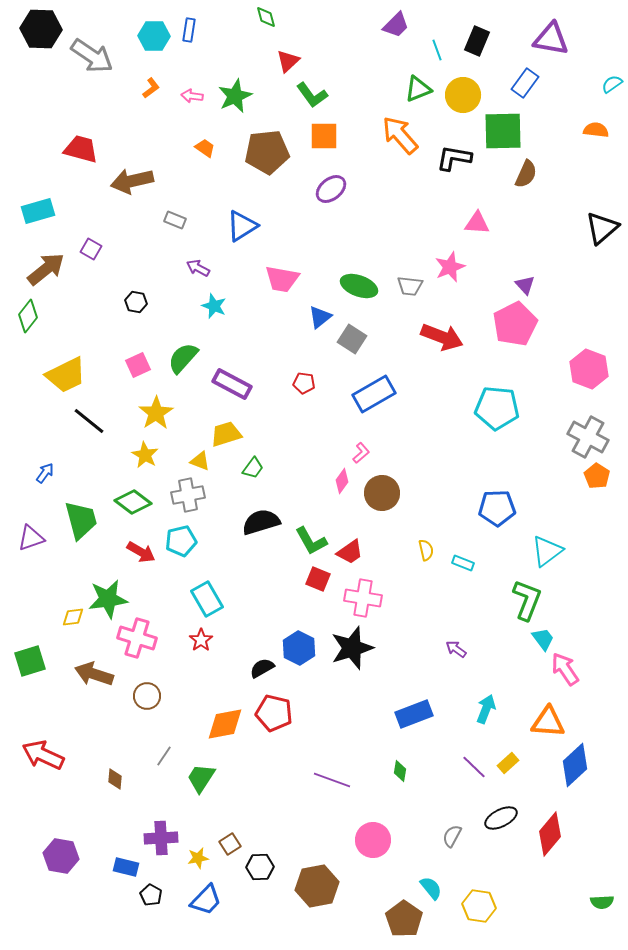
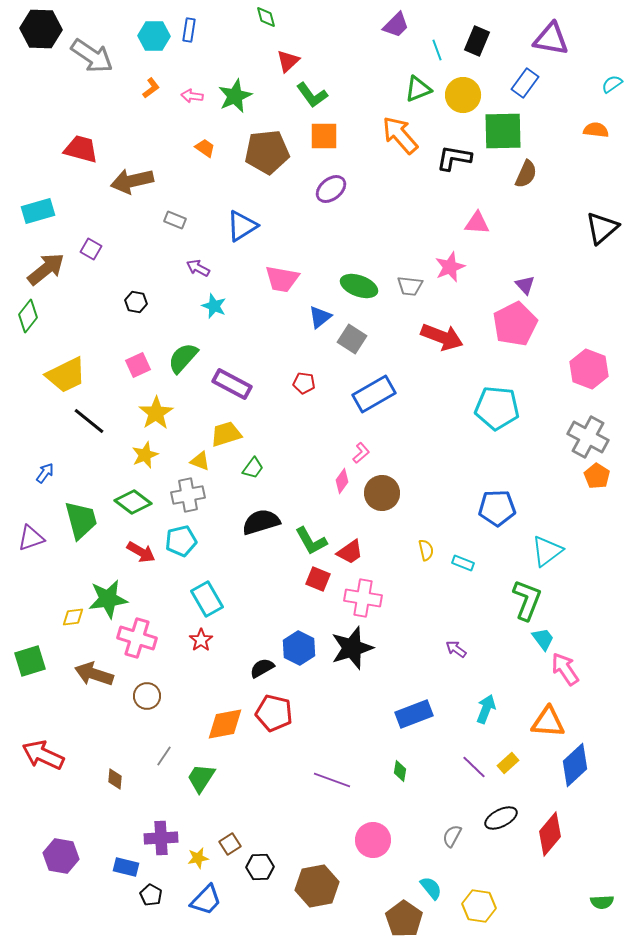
yellow star at (145, 455): rotated 20 degrees clockwise
